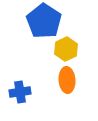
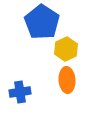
blue pentagon: moved 2 px left, 1 px down
